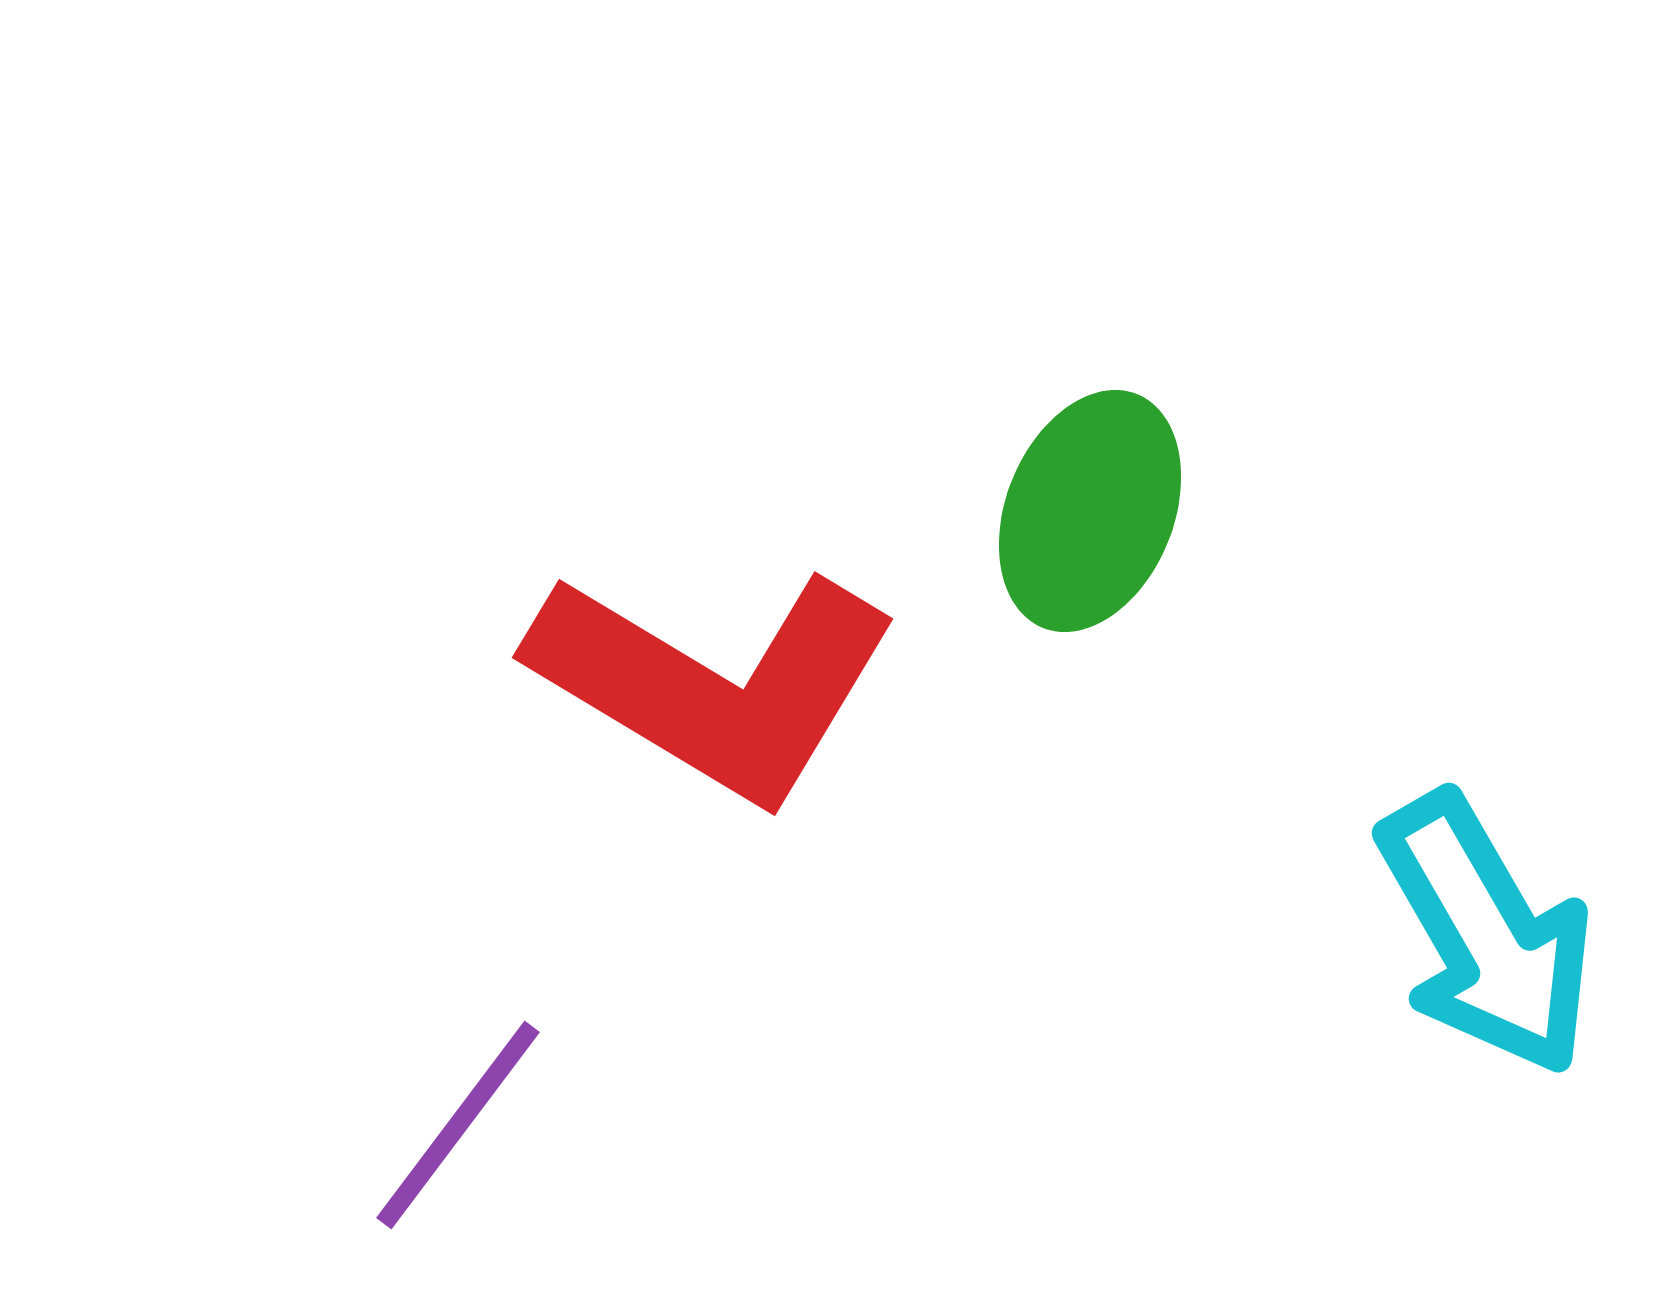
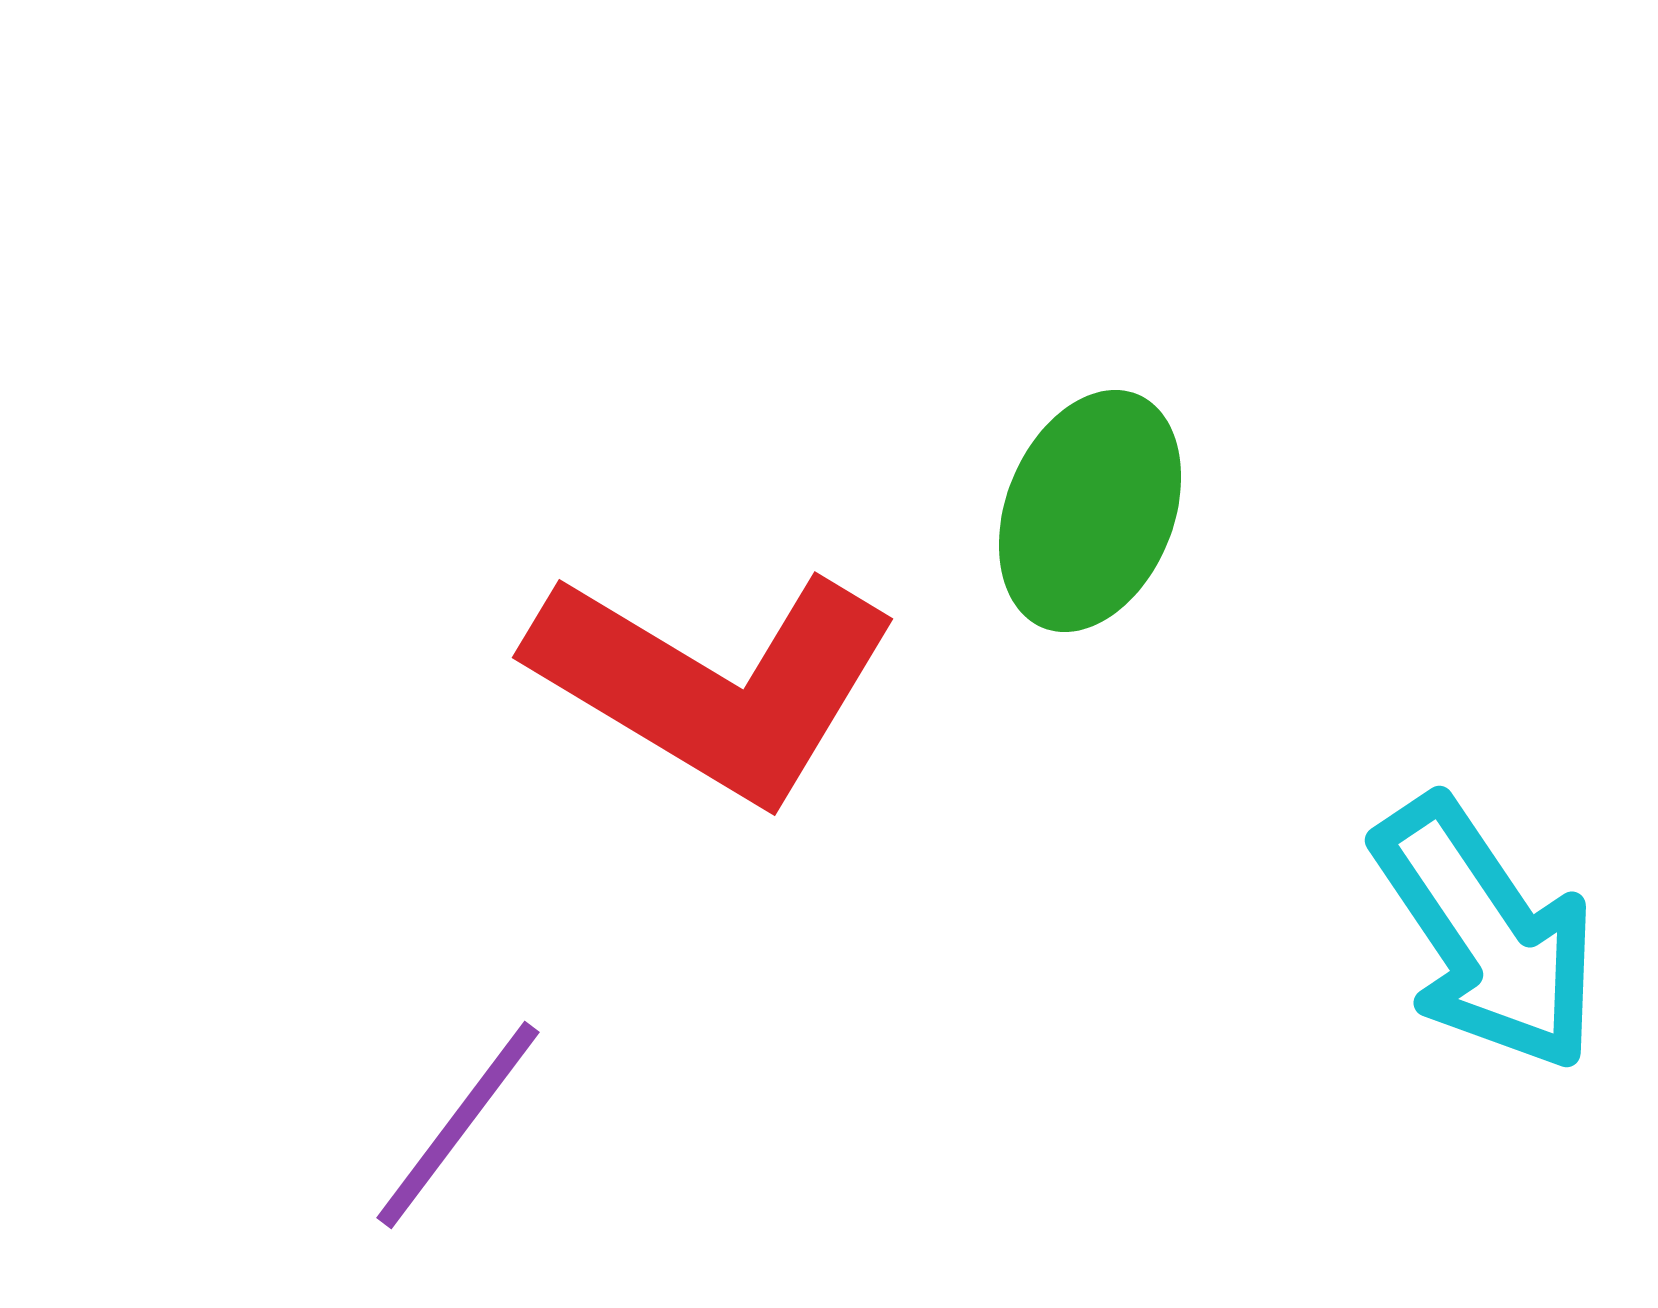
cyan arrow: rotated 4 degrees counterclockwise
